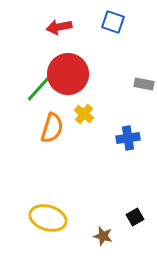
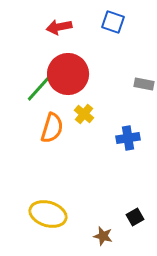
yellow ellipse: moved 4 px up
